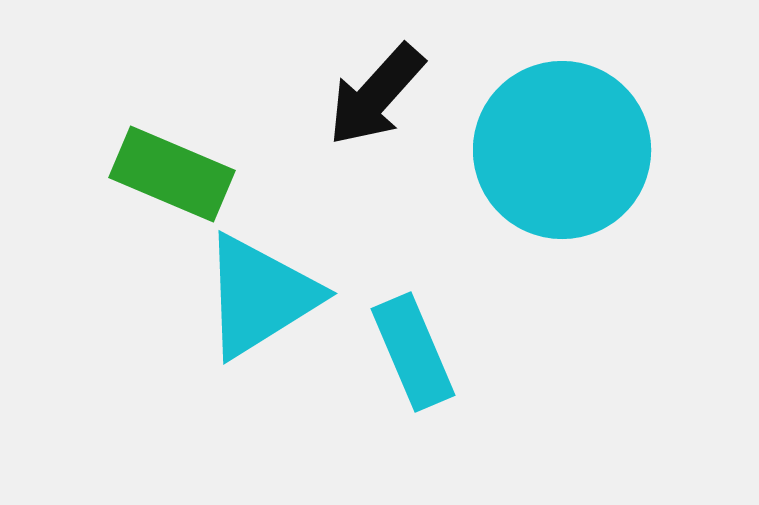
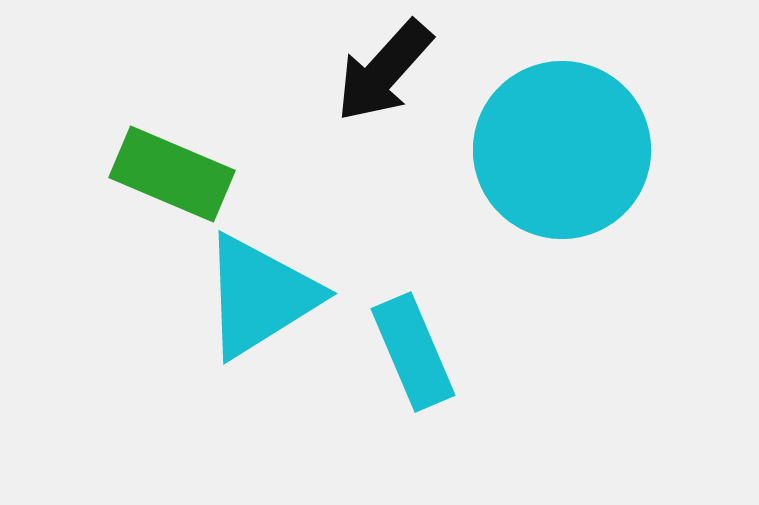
black arrow: moved 8 px right, 24 px up
